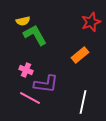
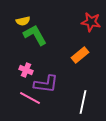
red star: rotated 30 degrees clockwise
